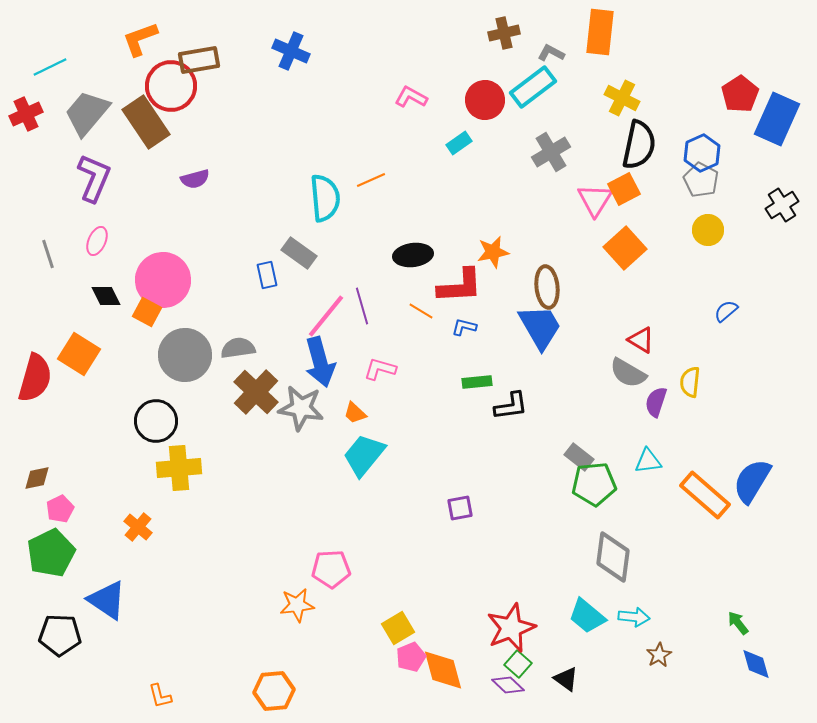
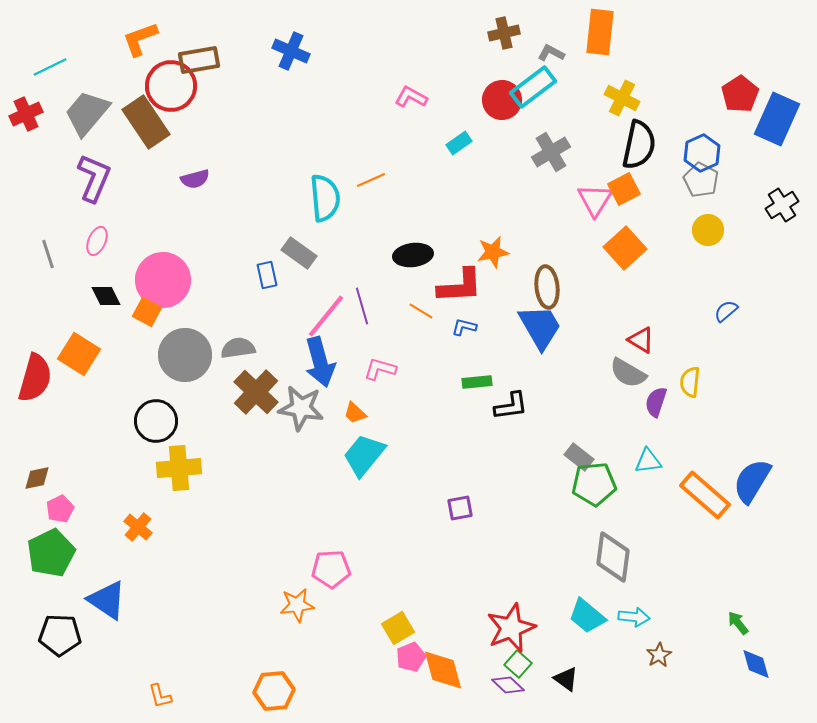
red circle at (485, 100): moved 17 px right
